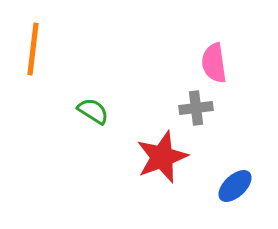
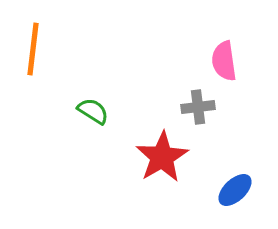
pink semicircle: moved 10 px right, 2 px up
gray cross: moved 2 px right, 1 px up
red star: rotated 10 degrees counterclockwise
blue ellipse: moved 4 px down
